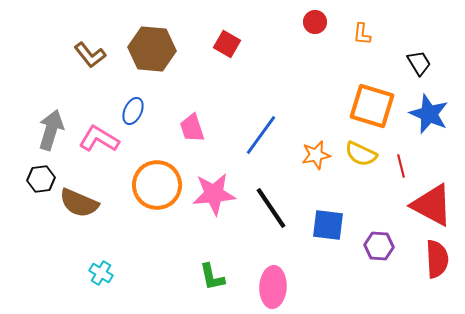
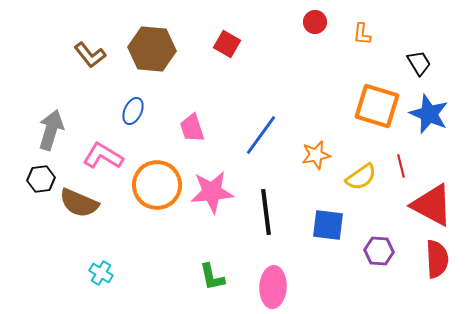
orange square: moved 5 px right
pink L-shape: moved 4 px right, 17 px down
yellow semicircle: moved 23 px down; rotated 60 degrees counterclockwise
pink star: moved 2 px left, 2 px up
black line: moved 5 px left, 4 px down; rotated 27 degrees clockwise
purple hexagon: moved 5 px down
